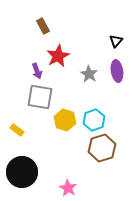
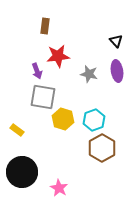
brown rectangle: moved 2 px right; rotated 35 degrees clockwise
black triangle: rotated 24 degrees counterclockwise
red star: rotated 20 degrees clockwise
gray star: rotated 18 degrees counterclockwise
gray square: moved 3 px right
yellow hexagon: moved 2 px left, 1 px up
brown hexagon: rotated 12 degrees counterclockwise
pink star: moved 9 px left
